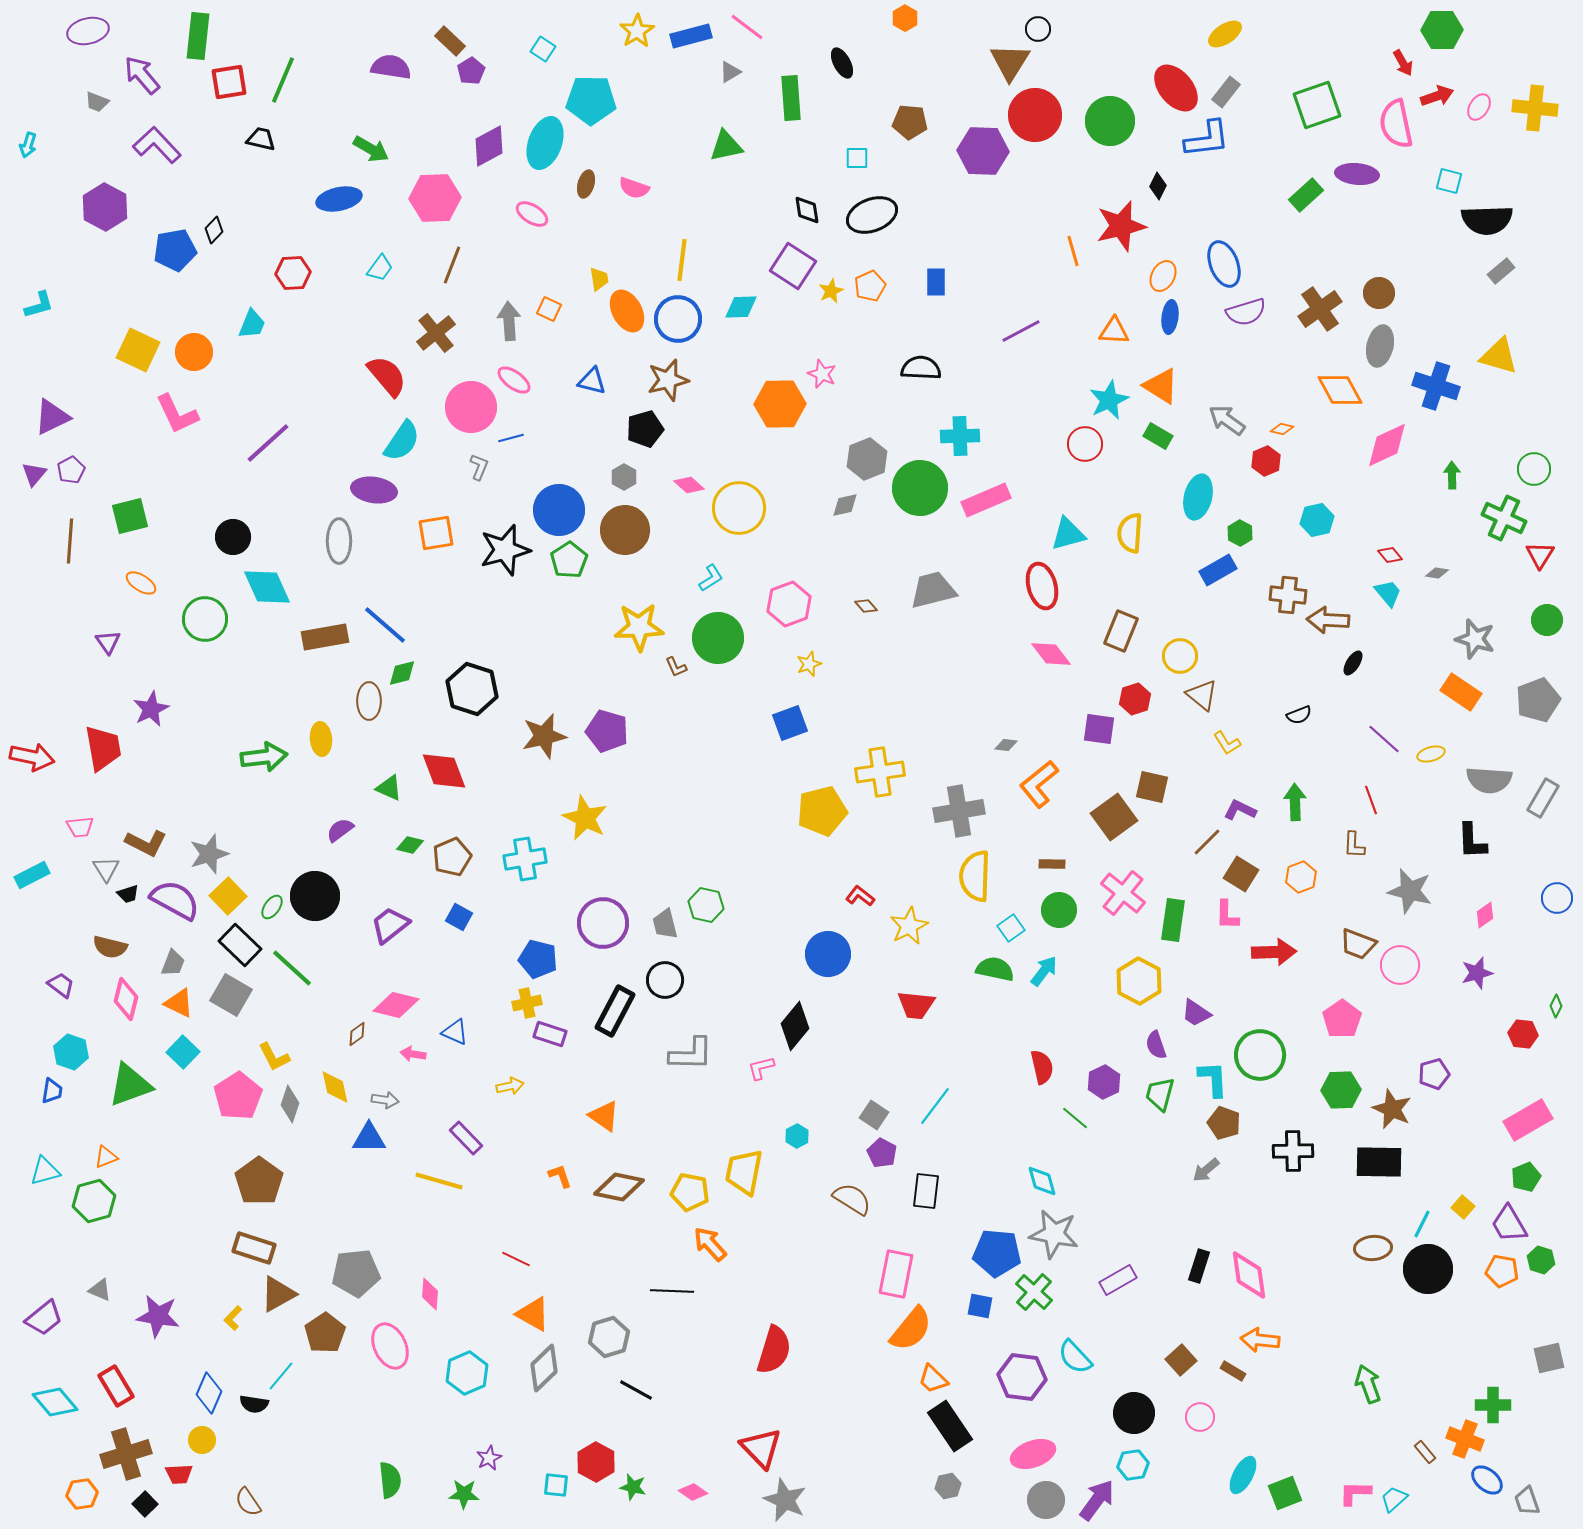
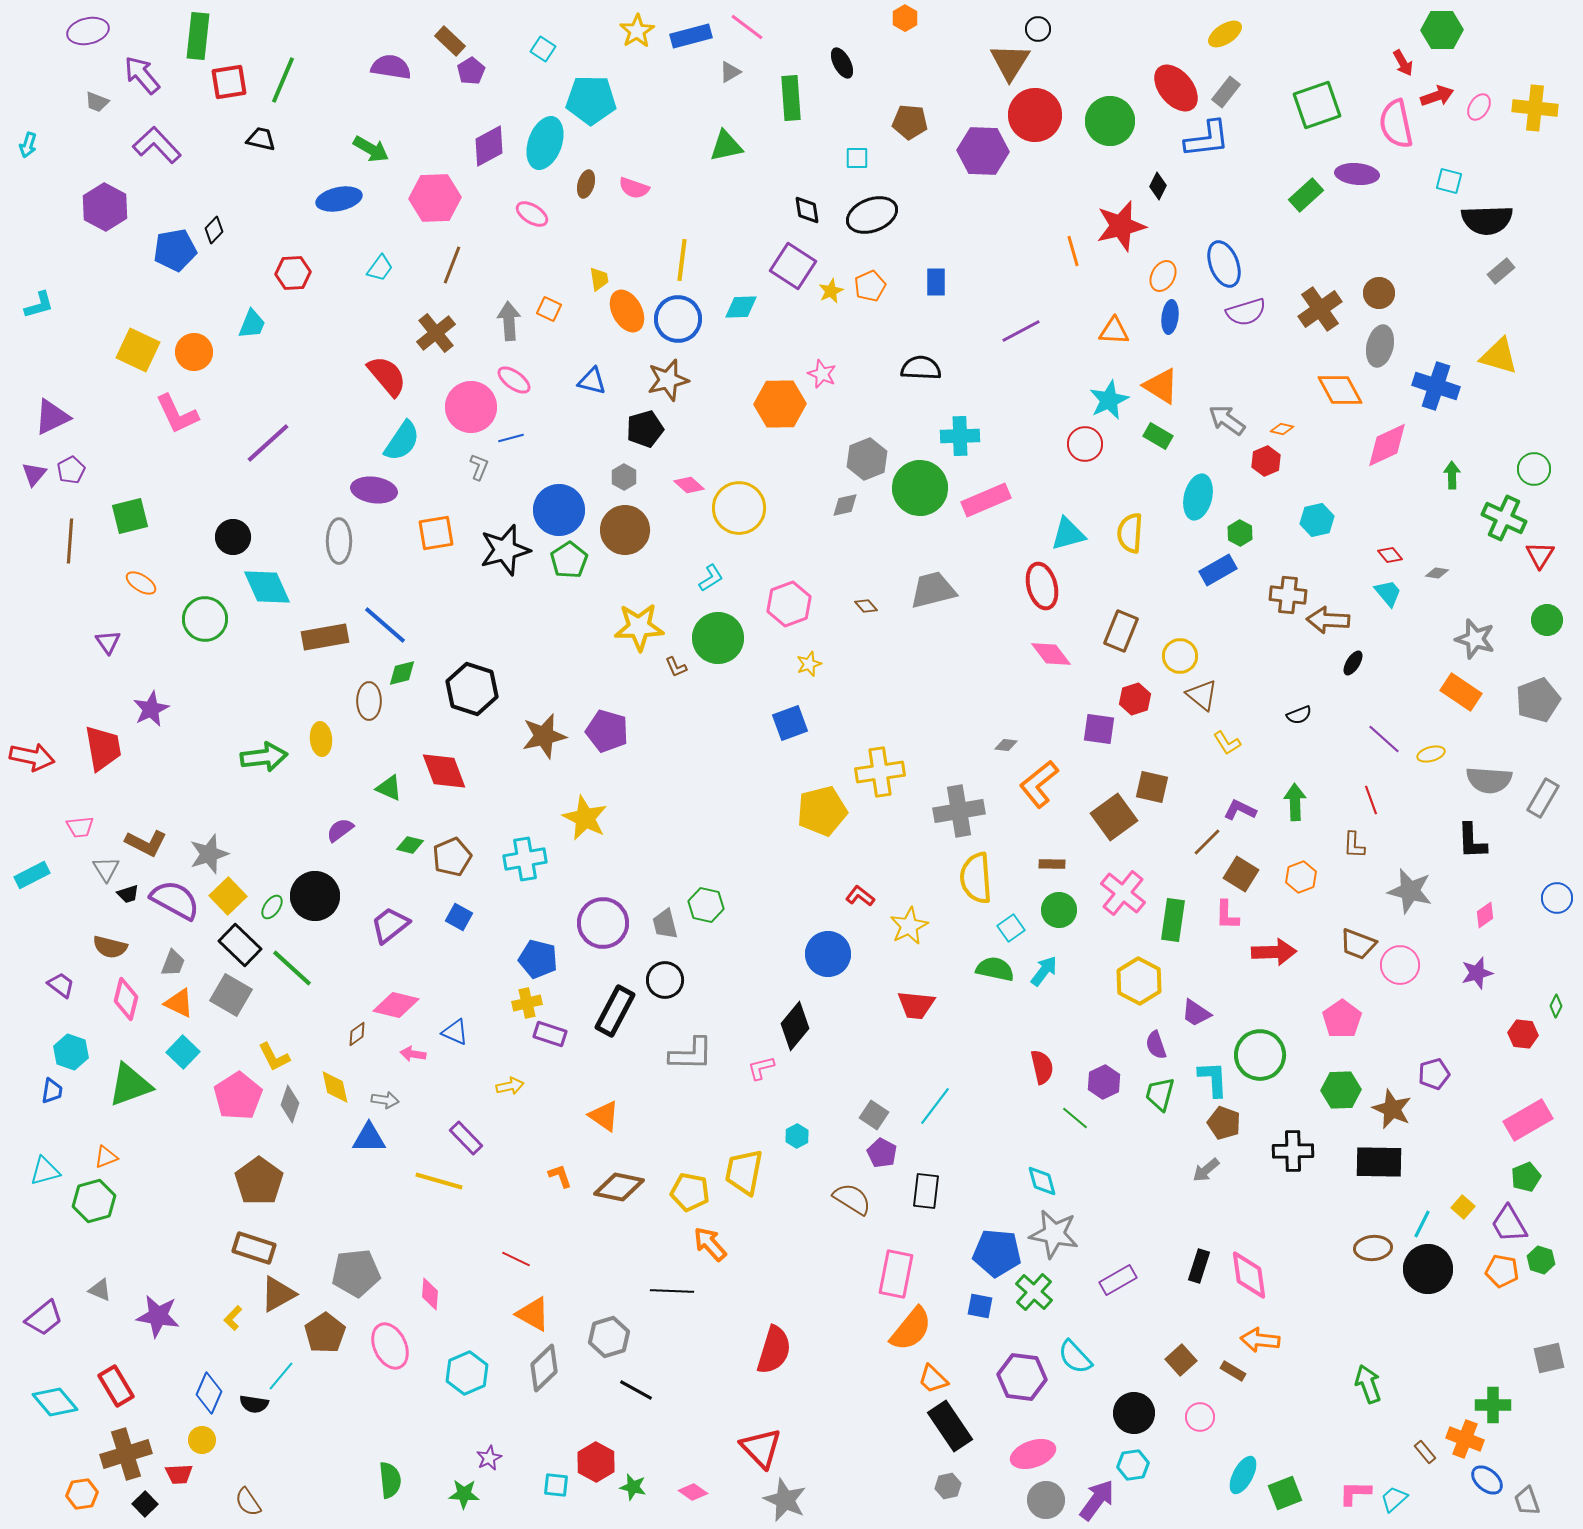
yellow semicircle at (975, 876): moved 1 px right, 2 px down; rotated 6 degrees counterclockwise
